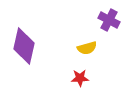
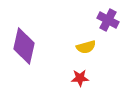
purple cross: moved 1 px left
yellow semicircle: moved 1 px left, 1 px up
